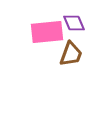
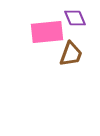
purple diamond: moved 1 px right, 5 px up
